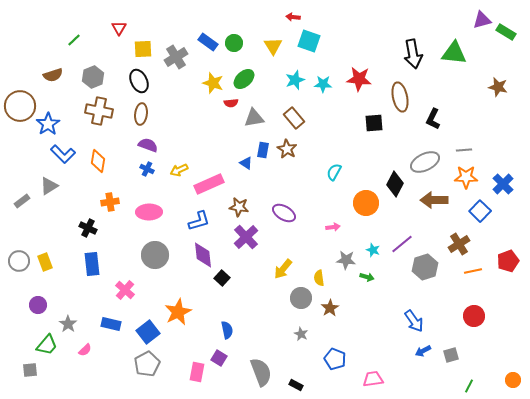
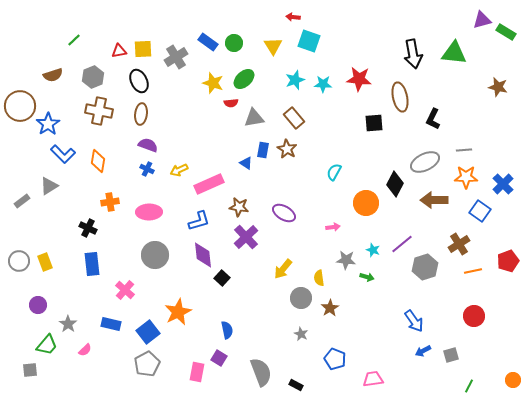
red triangle at (119, 28): moved 23 px down; rotated 49 degrees clockwise
blue square at (480, 211): rotated 10 degrees counterclockwise
